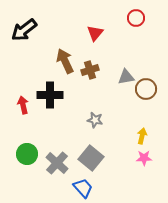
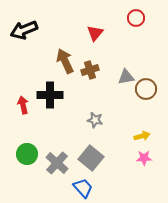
black arrow: rotated 16 degrees clockwise
yellow arrow: rotated 63 degrees clockwise
